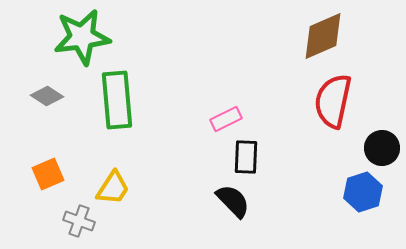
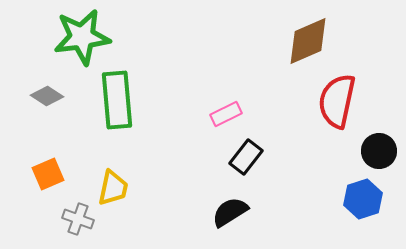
brown diamond: moved 15 px left, 5 px down
red semicircle: moved 4 px right
pink rectangle: moved 5 px up
black circle: moved 3 px left, 3 px down
black rectangle: rotated 36 degrees clockwise
yellow trapezoid: rotated 21 degrees counterclockwise
blue hexagon: moved 7 px down
black semicircle: moved 3 px left, 11 px down; rotated 78 degrees counterclockwise
gray cross: moved 1 px left, 2 px up
